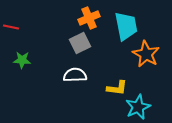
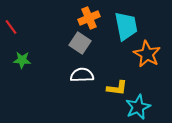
red line: rotated 42 degrees clockwise
gray square: rotated 30 degrees counterclockwise
orange star: moved 1 px right
white semicircle: moved 7 px right
